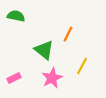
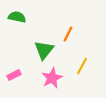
green semicircle: moved 1 px right, 1 px down
green triangle: rotated 30 degrees clockwise
pink rectangle: moved 3 px up
